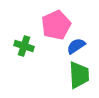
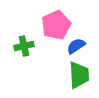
green cross: rotated 30 degrees counterclockwise
